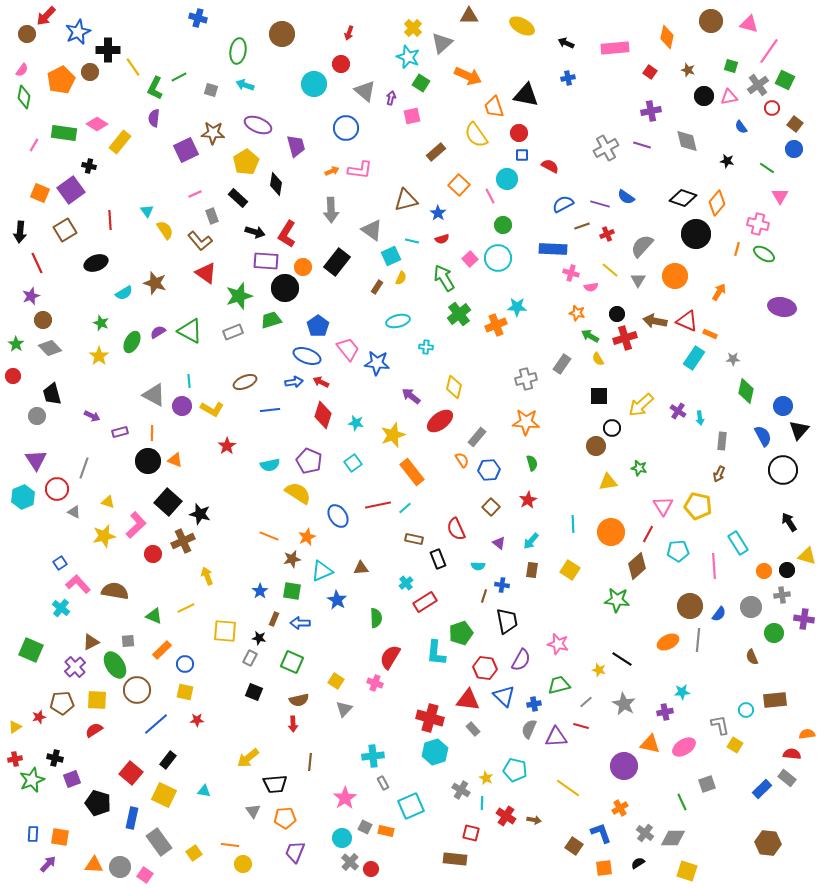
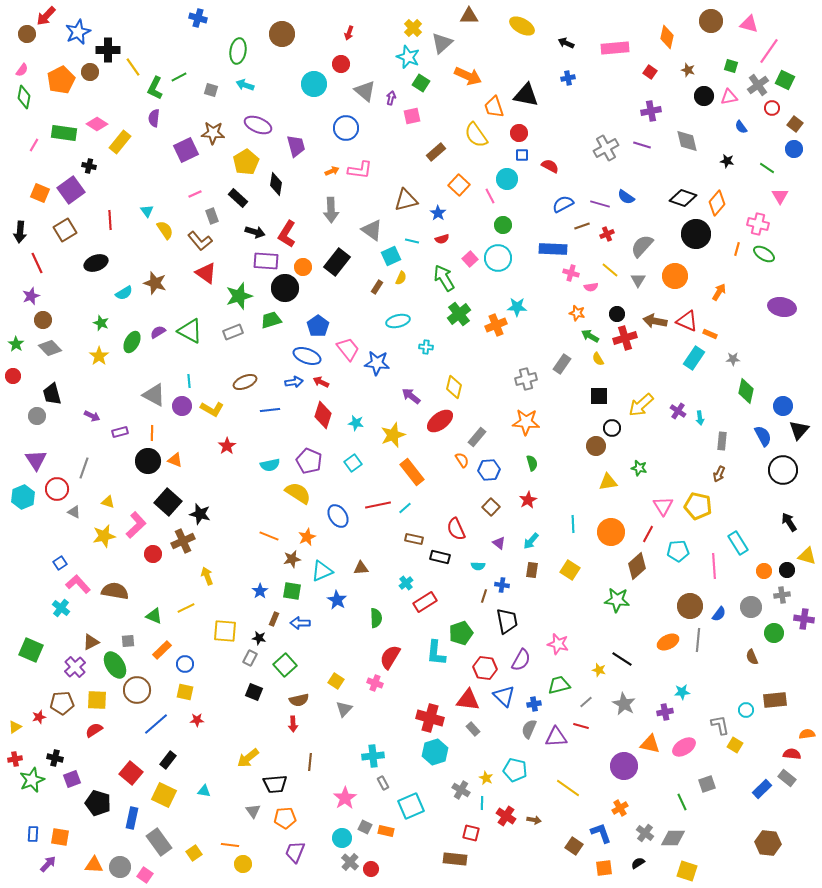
black rectangle at (438, 559): moved 2 px right, 2 px up; rotated 54 degrees counterclockwise
green square at (292, 662): moved 7 px left, 3 px down; rotated 25 degrees clockwise
